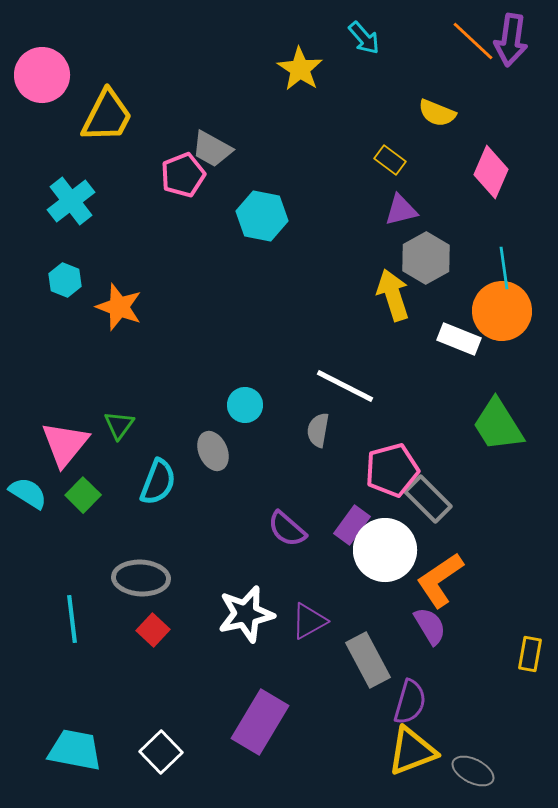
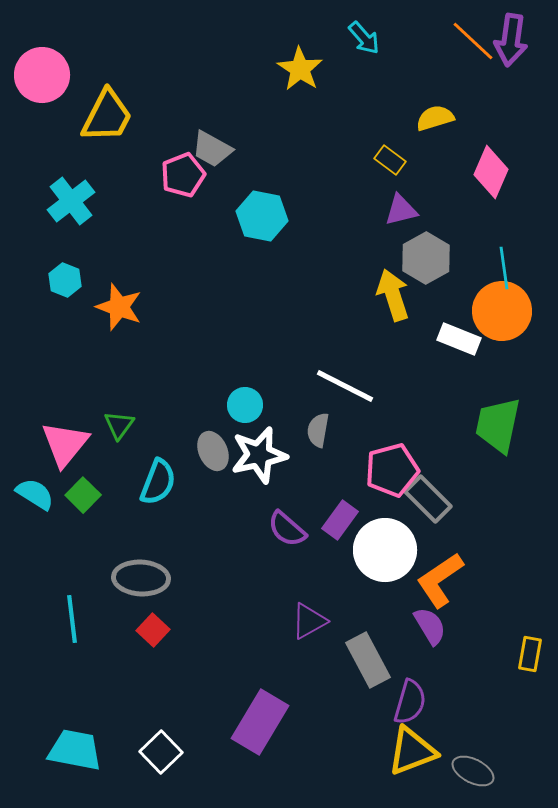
yellow semicircle at (437, 113): moved 2 px left, 5 px down; rotated 141 degrees clockwise
green trapezoid at (498, 425): rotated 44 degrees clockwise
cyan semicircle at (28, 493): moved 7 px right, 1 px down
purple rectangle at (352, 525): moved 12 px left, 5 px up
white star at (246, 614): moved 13 px right, 159 px up
